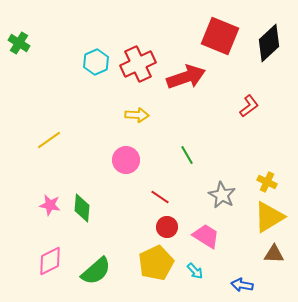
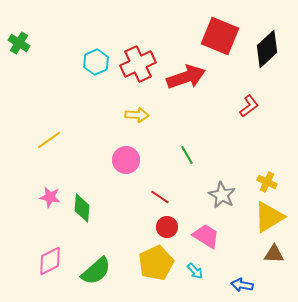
black diamond: moved 2 px left, 6 px down
pink star: moved 8 px up
